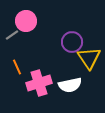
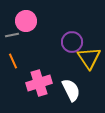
gray line: rotated 24 degrees clockwise
orange line: moved 4 px left, 6 px up
white semicircle: moved 1 px right, 5 px down; rotated 105 degrees counterclockwise
